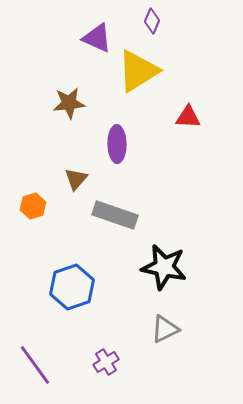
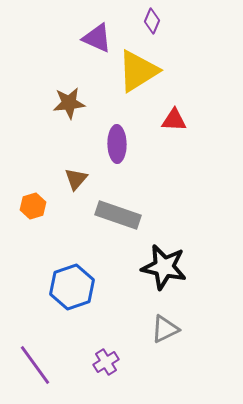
red triangle: moved 14 px left, 3 px down
gray rectangle: moved 3 px right
